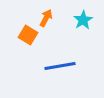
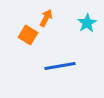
cyan star: moved 4 px right, 3 px down
